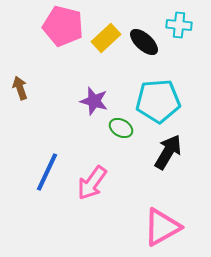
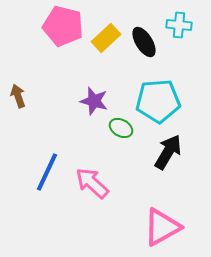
black ellipse: rotated 16 degrees clockwise
brown arrow: moved 2 px left, 8 px down
pink arrow: rotated 96 degrees clockwise
